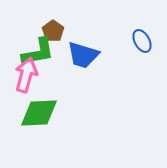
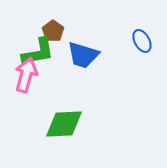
green diamond: moved 25 px right, 11 px down
